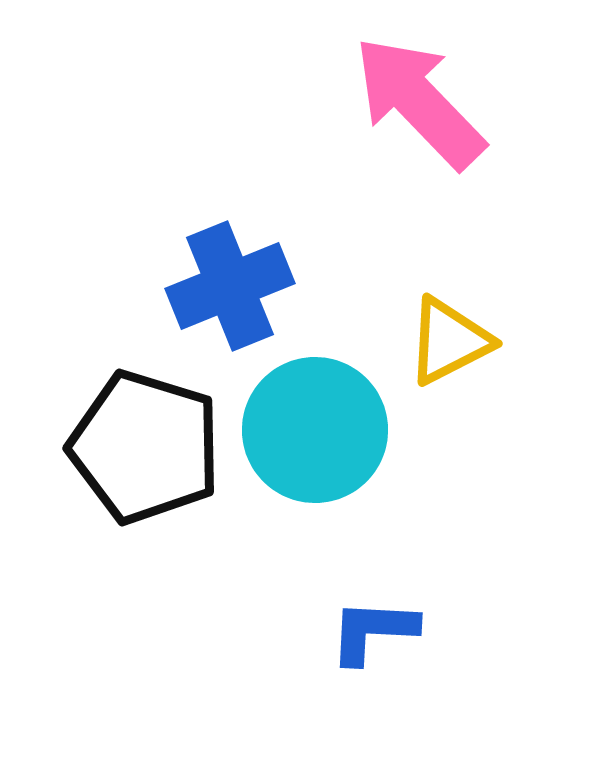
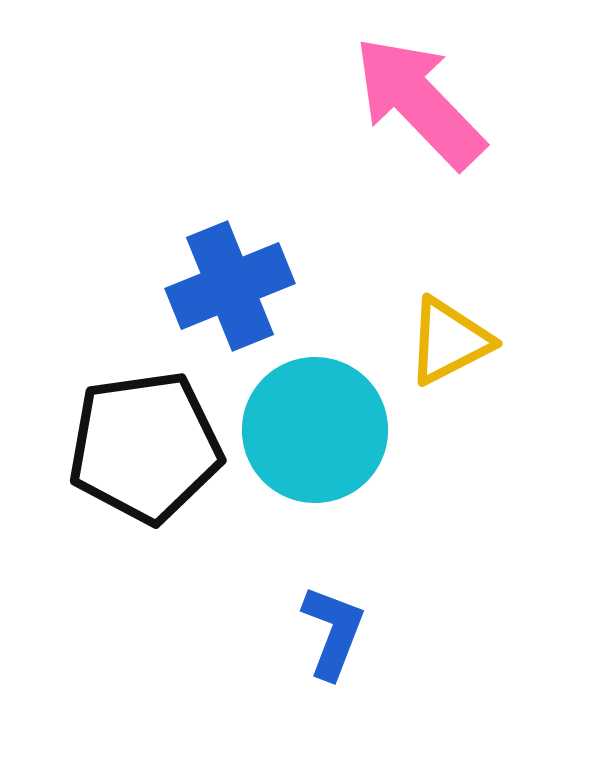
black pentagon: rotated 25 degrees counterclockwise
blue L-shape: moved 40 px left, 1 px down; rotated 108 degrees clockwise
